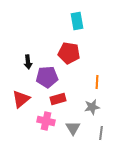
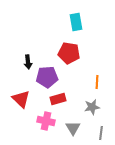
cyan rectangle: moved 1 px left, 1 px down
red triangle: rotated 36 degrees counterclockwise
